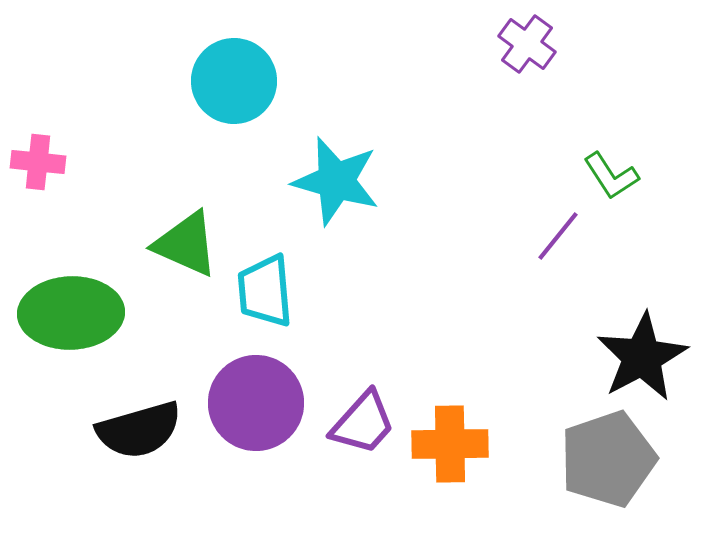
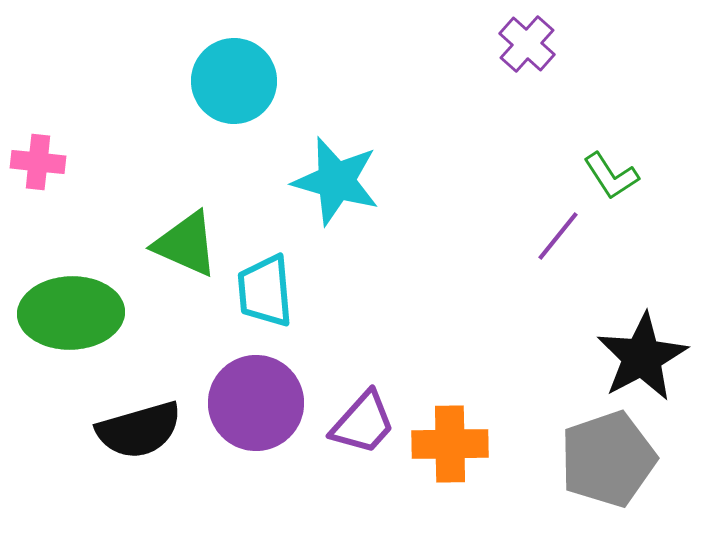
purple cross: rotated 6 degrees clockwise
